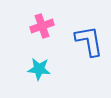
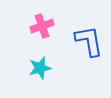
cyan star: moved 1 px right, 1 px up; rotated 20 degrees counterclockwise
